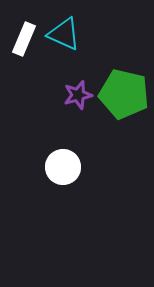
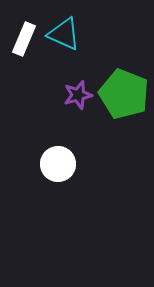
green pentagon: rotated 9 degrees clockwise
white circle: moved 5 px left, 3 px up
